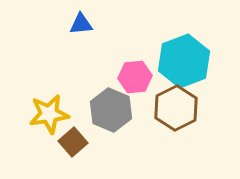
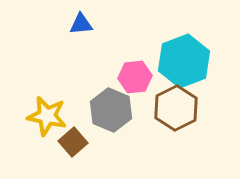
yellow star: moved 2 px left, 2 px down; rotated 21 degrees clockwise
